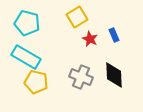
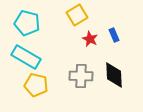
yellow square: moved 2 px up
gray cross: moved 1 px up; rotated 20 degrees counterclockwise
yellow pentagon: moved 3 px down
